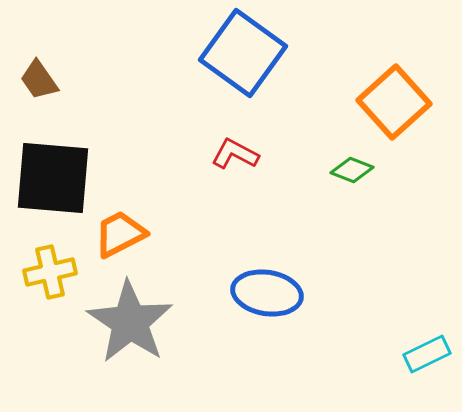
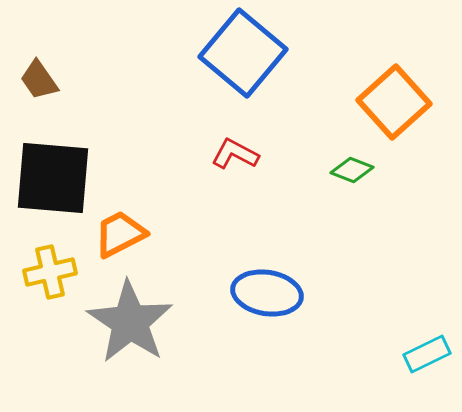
blue square: rotated 4 degrees clockwise
